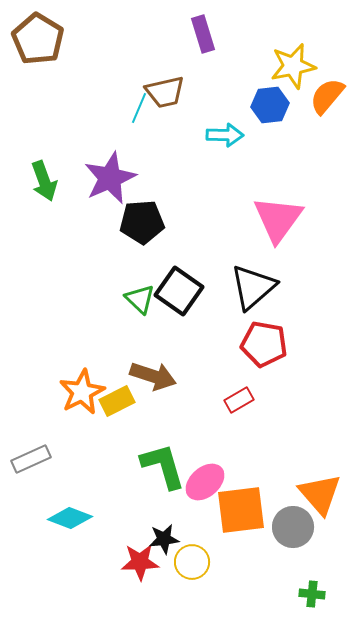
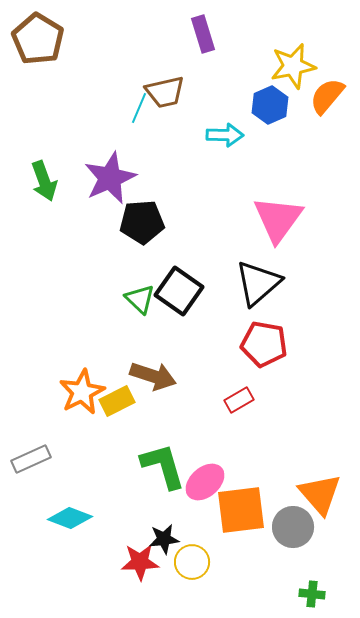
blue hexagon: rotated 18 degrees counterclockwise
black triangle: moved 5 px right, 4 px up
